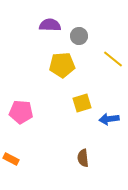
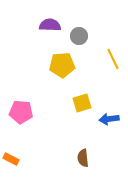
yellow line: rotated 25 degrees clockwise
